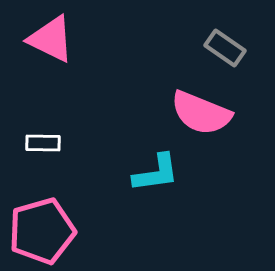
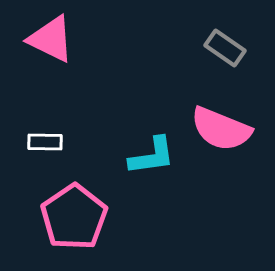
pink semicircle: moved 20 px right, 16 px down
white rectangle: moved 2 px right, 1 px up
cyan L-shape: moved 4 px left, 17 px up
pink pentagon: moved 32 px right, 14 px up; rotated 18 degrees counterclockwise
